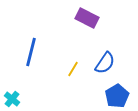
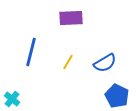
purple rectangle: moved 16 px left; rotated 30 degrees counterclockwise
blue semicircle: rotated 25 degrees clockwise
yellow line: moved 5 px left, 7 px up
blue pentagon: rotated 15 degrees counterclockwise
